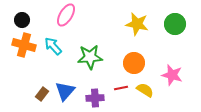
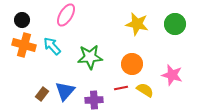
cyan arrow: moved 1 px left
orange circle: moved 2 px left, 1 px down
purple cross: moved 1 px left, 2 px down
